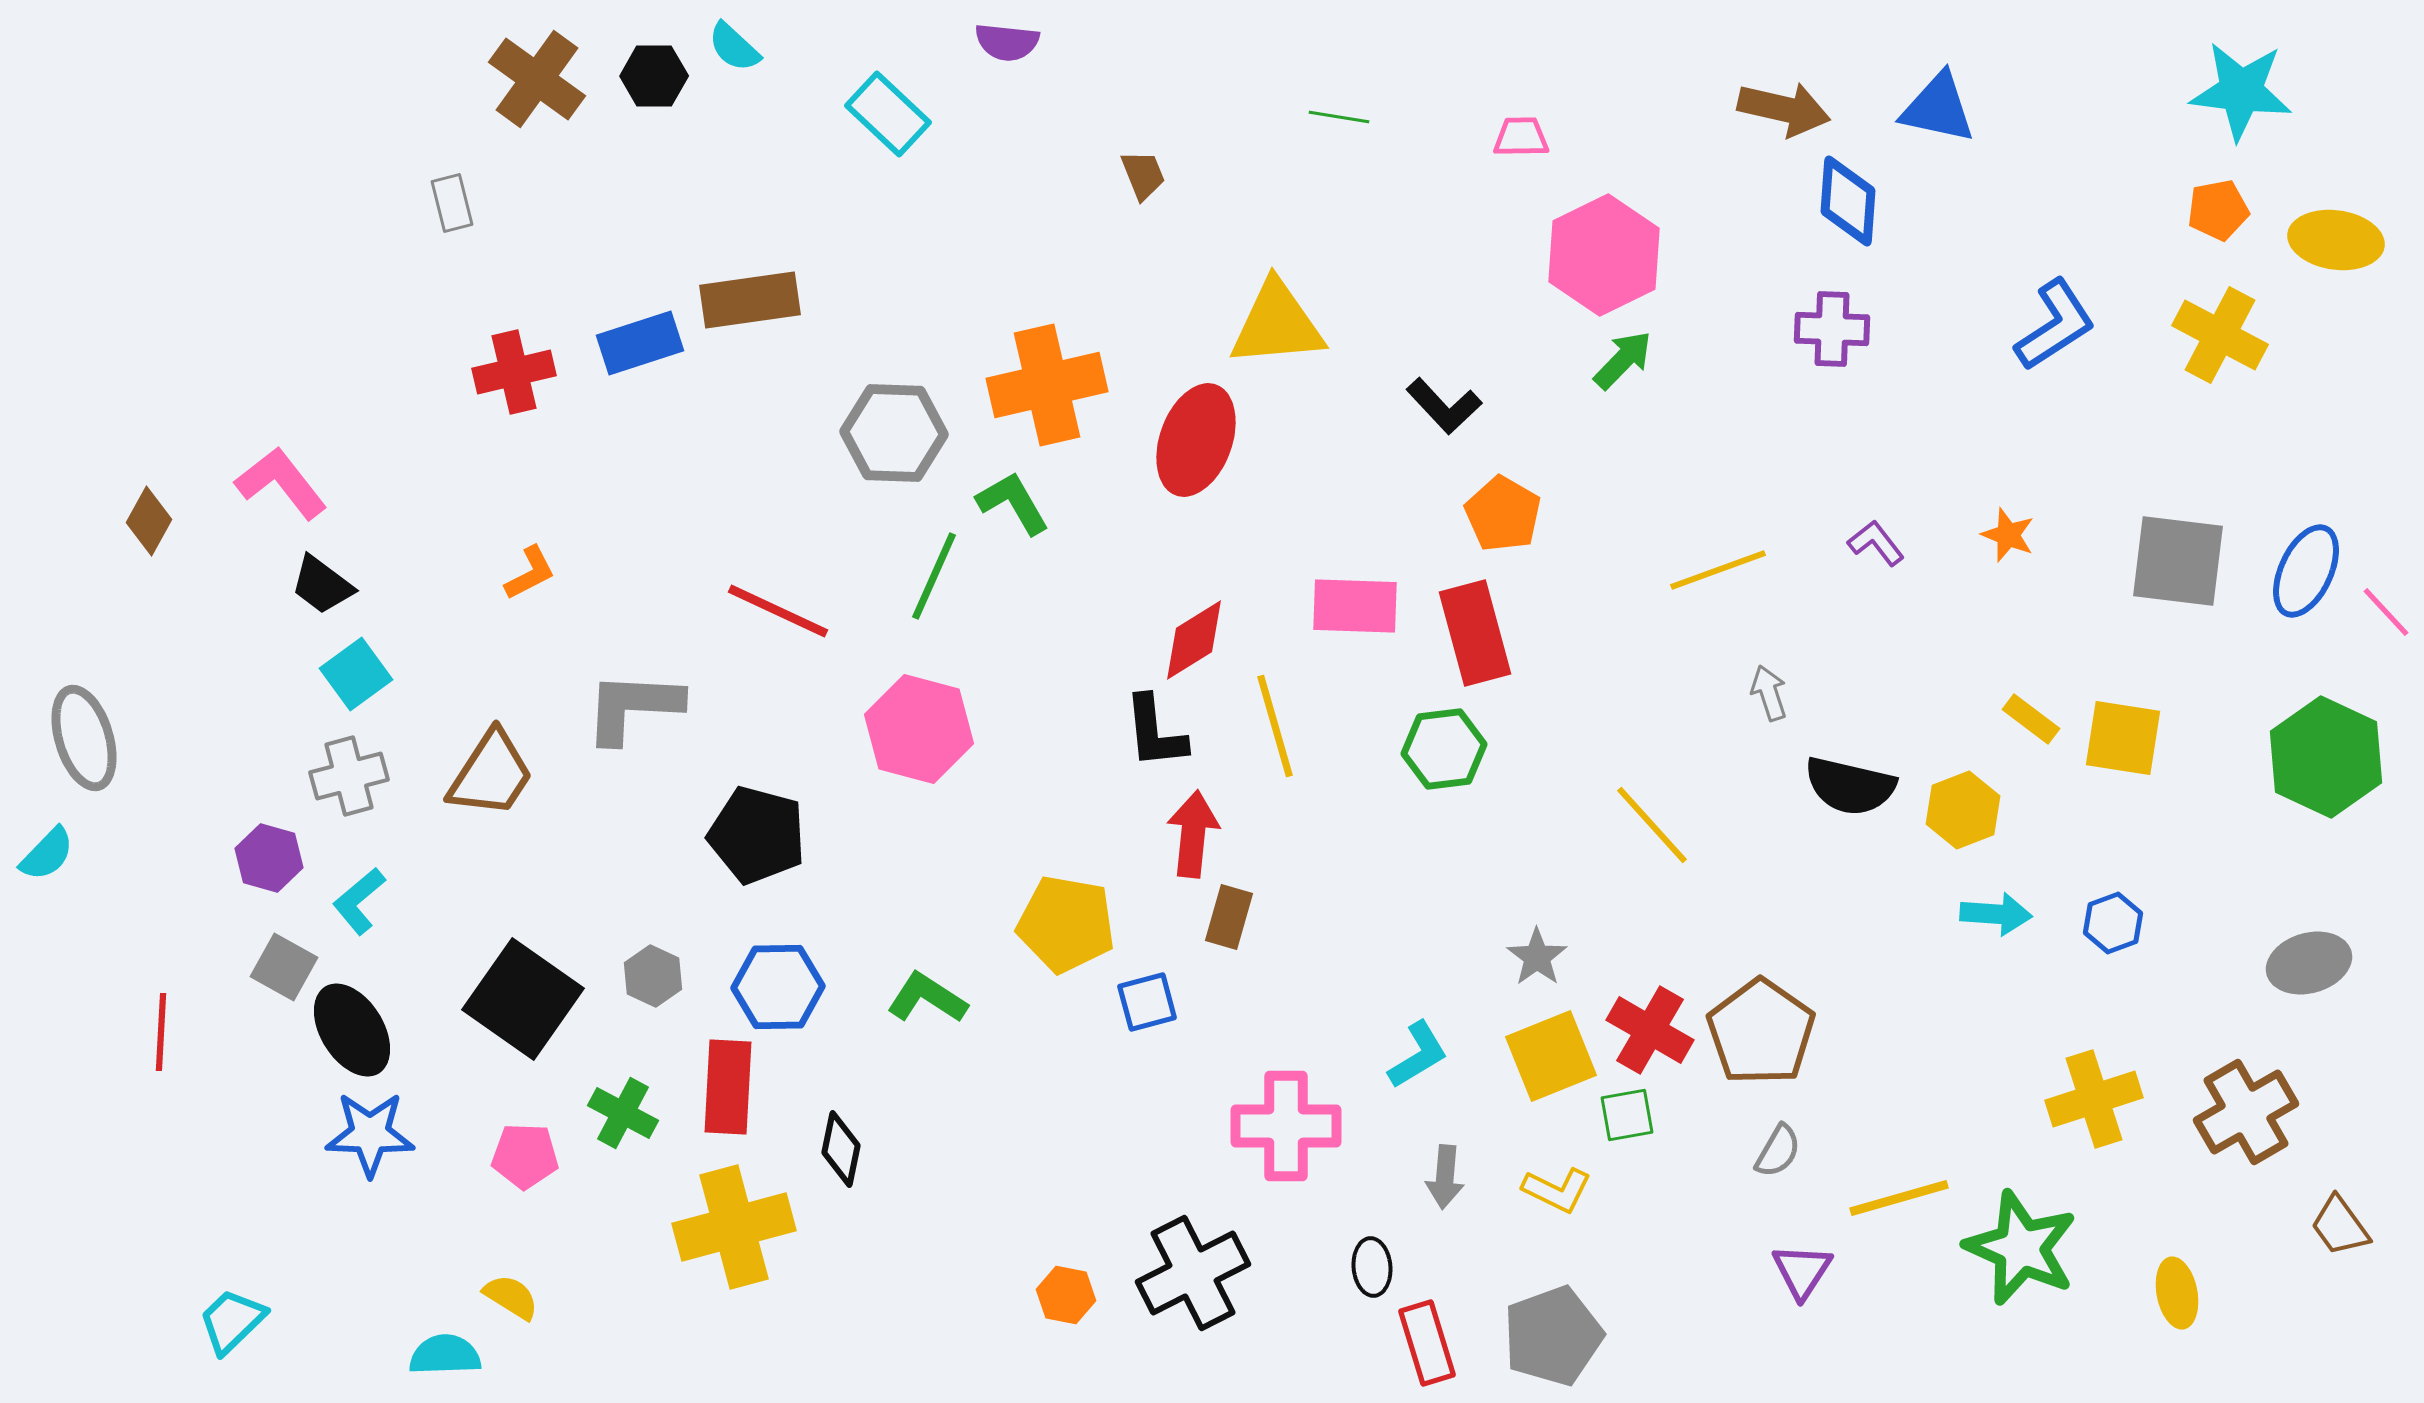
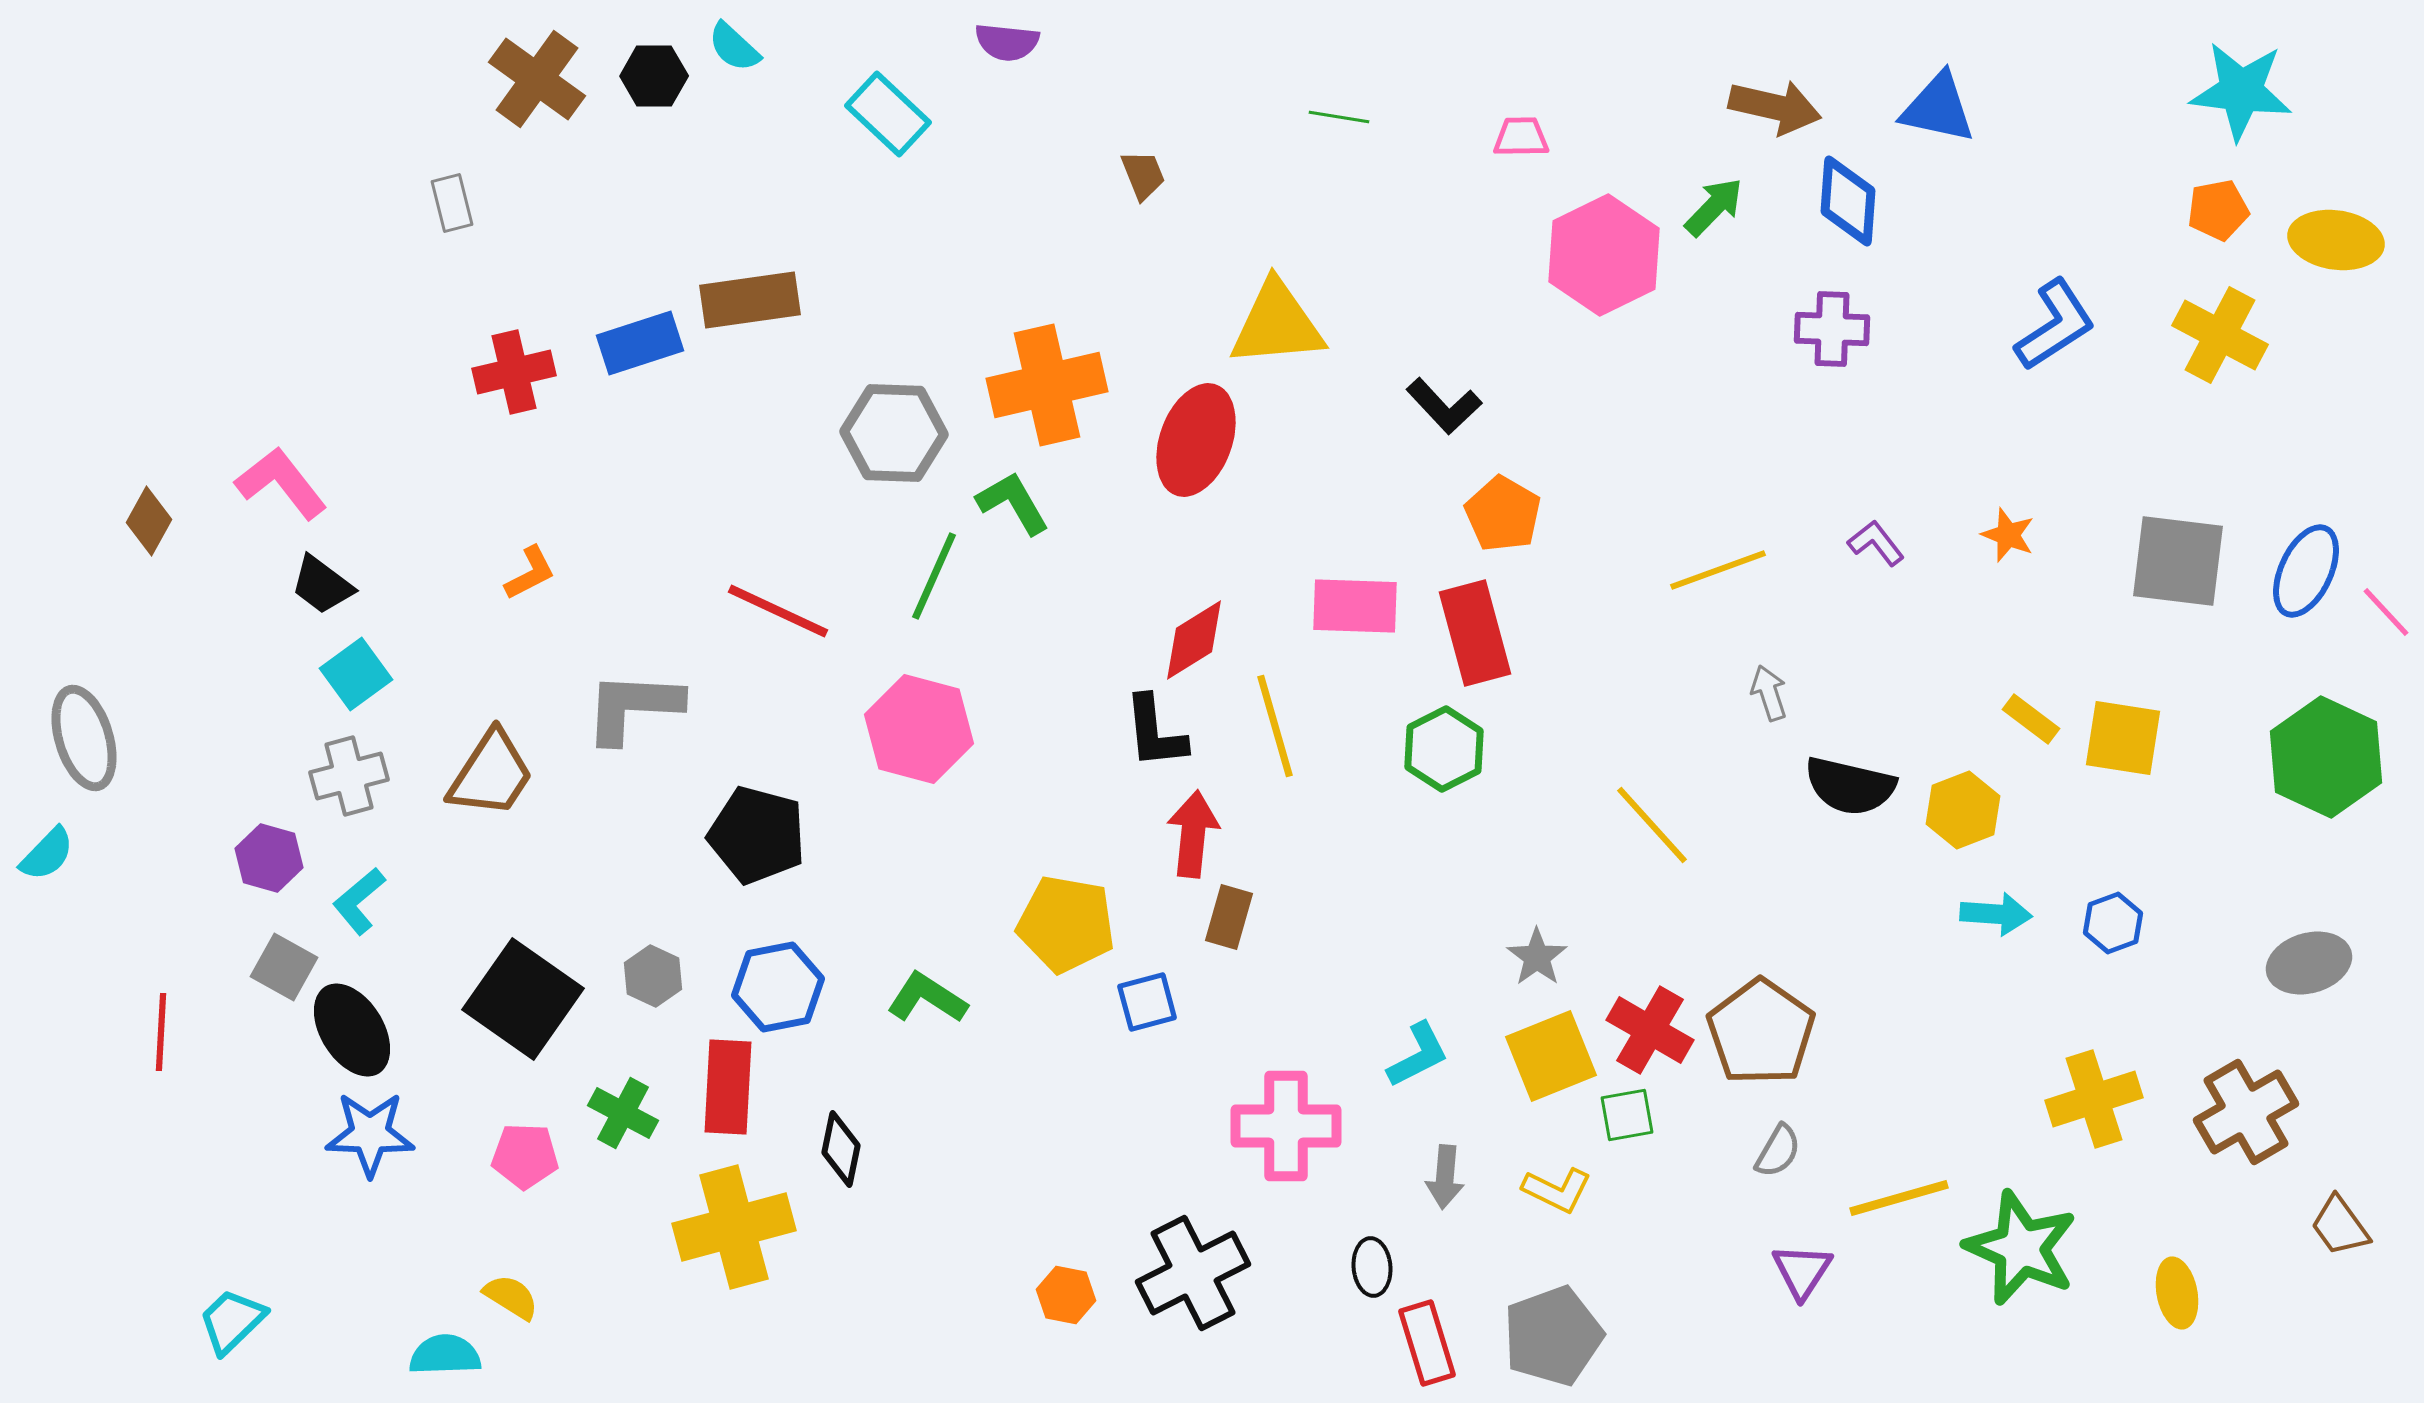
brown arrow at (1784, 109): moved 9 px left, 2 px up
green arrow at (1623, 360): moved 91 px right, 153 px up
green hexagon at (1444, 749): rotated 20 degrees counterclockwise
blue hexagon at (778, 987): rotated 10 degrees counterclockwise
cyan L-shape at (1418, 1055): rotated 4 degrees clockwise
